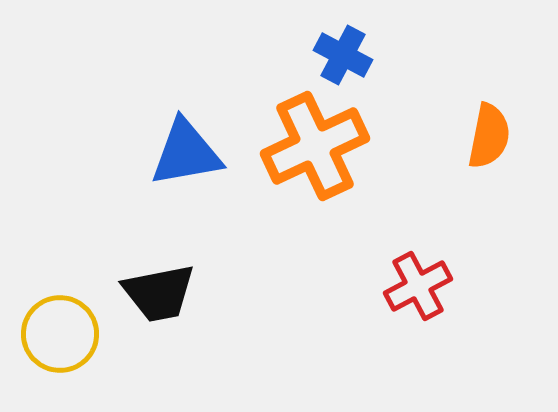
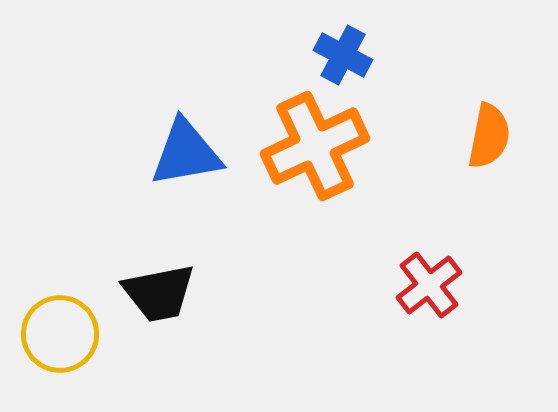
red cross: moved 11 px right, 1 px up; rotated 10 degrees counterclockwise
